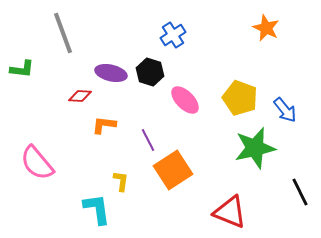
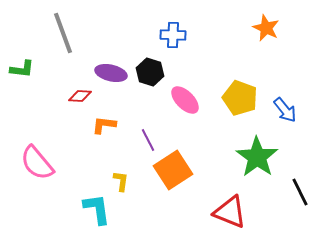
blue cross: rotated 35 degrees clockwise
green star: moved 2 px right, 9 px down; rotated 24 degrees counterclockwise
